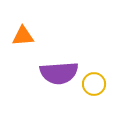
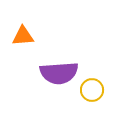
yellow circle: moved 2 px left, 6 px down
